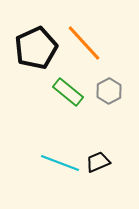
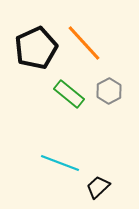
green rectangle: moved 1 px right, 2 px down
black trapezoid: moved 25 px down; rotated 20 degrees counterclockwise
